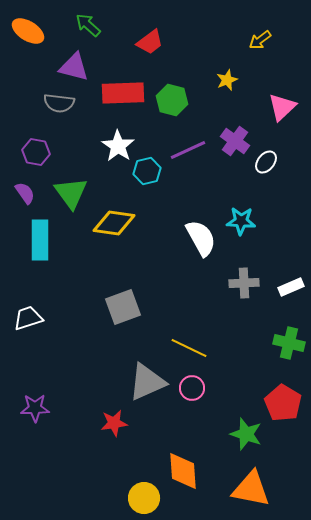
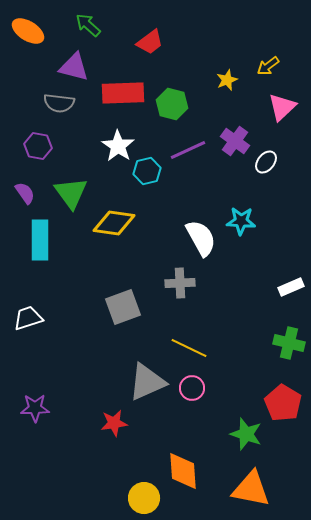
yellow arrow: moved 8 px right, 26 px down
green hexagon: moved 4 px down
purple hexagon: moved 2 px right, 6 px up
gray cross: moved 64 px left
